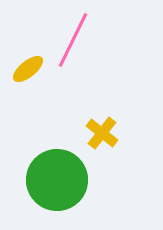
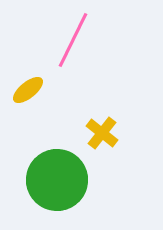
yellow ellipse: moved 21 px down
